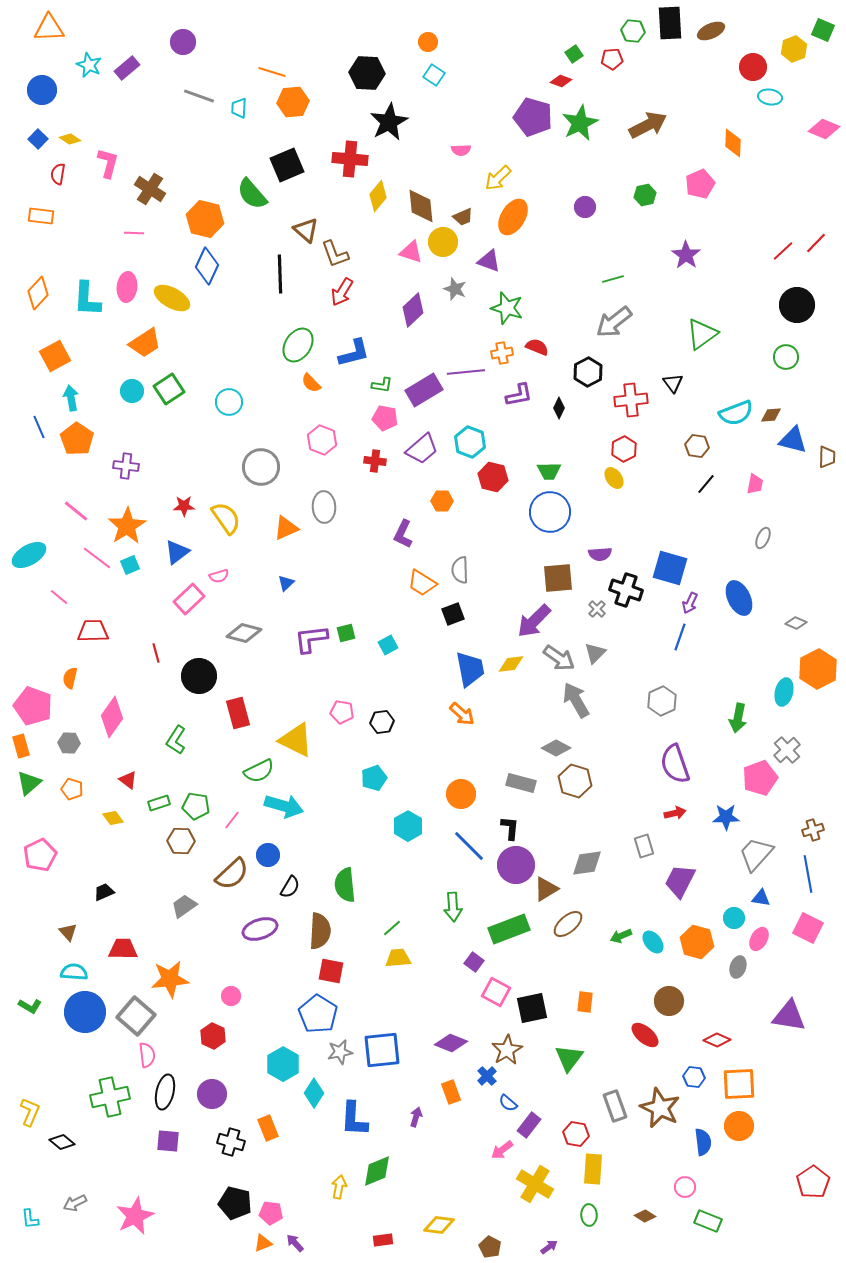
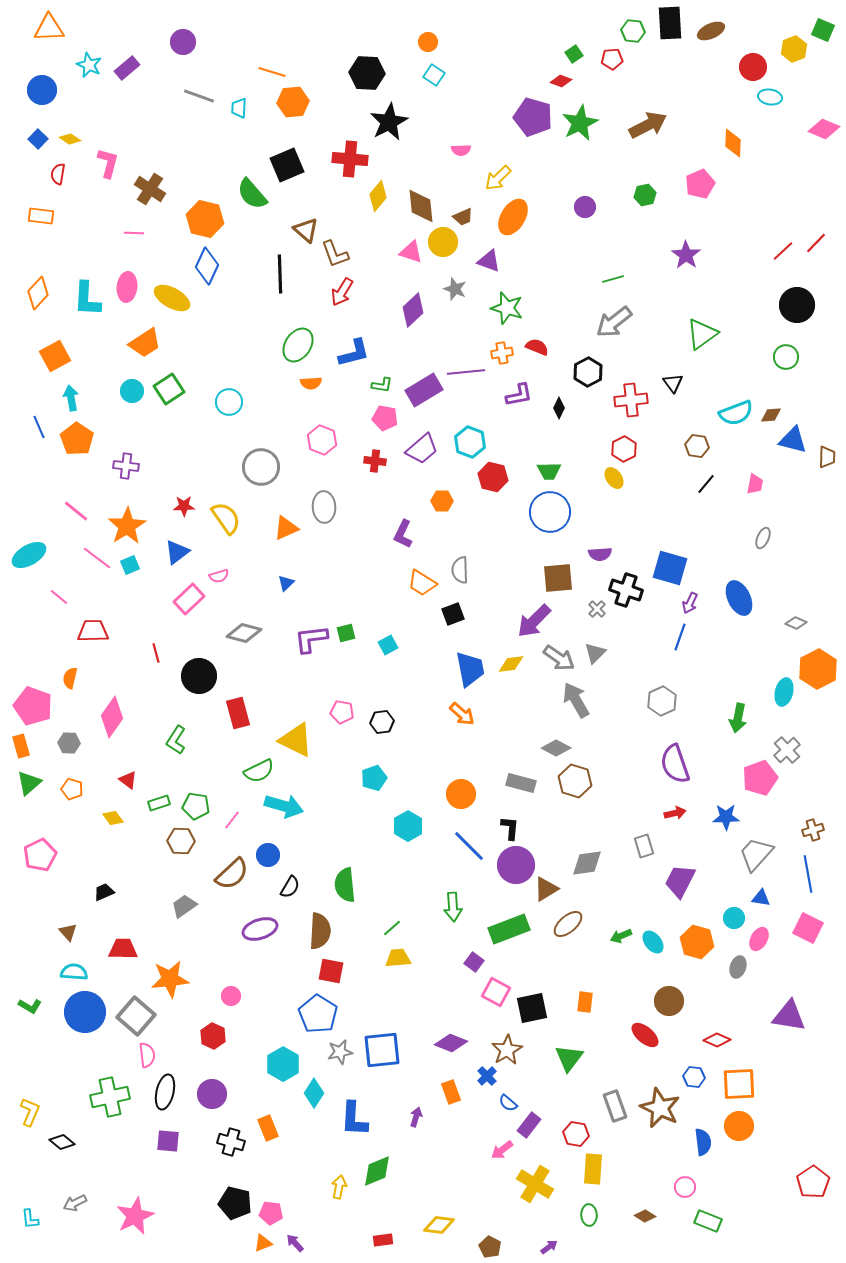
orange semicircle at (311, 383): rotated 50 degrees counterclockwise
